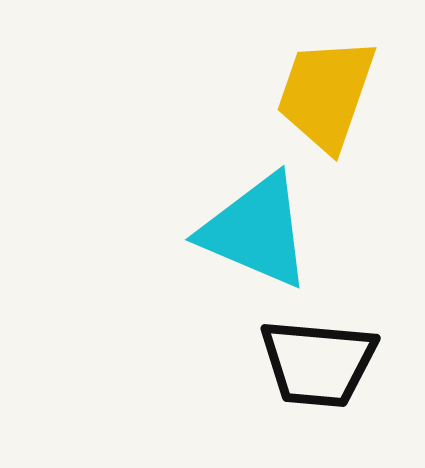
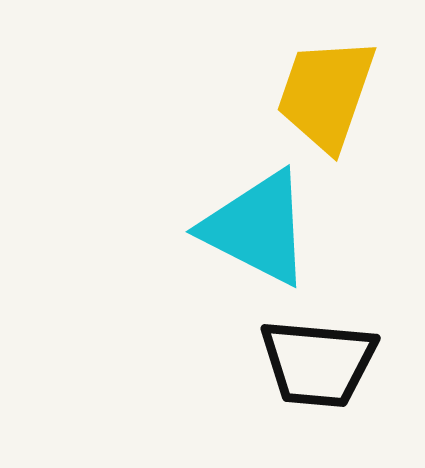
cyan triangle: moved 1 px right, 3 px up; rotated 4 degrees clockwise
